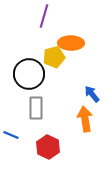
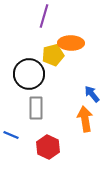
yellow pentagon: moved 1 px left, 2 px up
